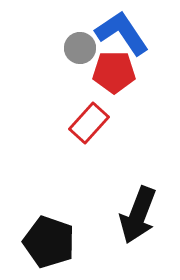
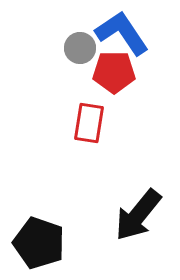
red rectangle: rotated 33 degrees counterclockwise
black arrow: rotated 18 degrees clockwise
black pentagon: moved 10 px left, 1 px down
